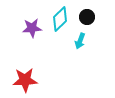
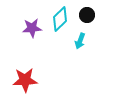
black circle: moved 2 px up
